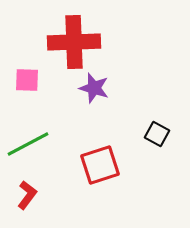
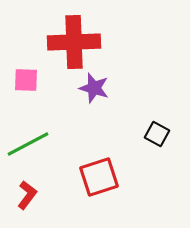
pink square: moved 1 px left
red square: moved 1 px left, 12 px down
